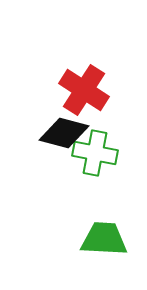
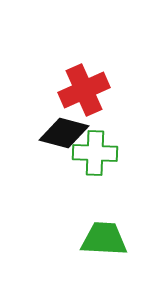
red cross: rotated 33 degrees clockwise
green cross: rotated 9 degrees counterclockwise
